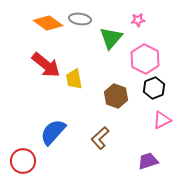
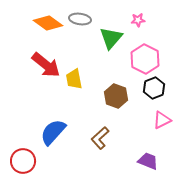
purple trapezoid: rotated 40 degrees clockwise
